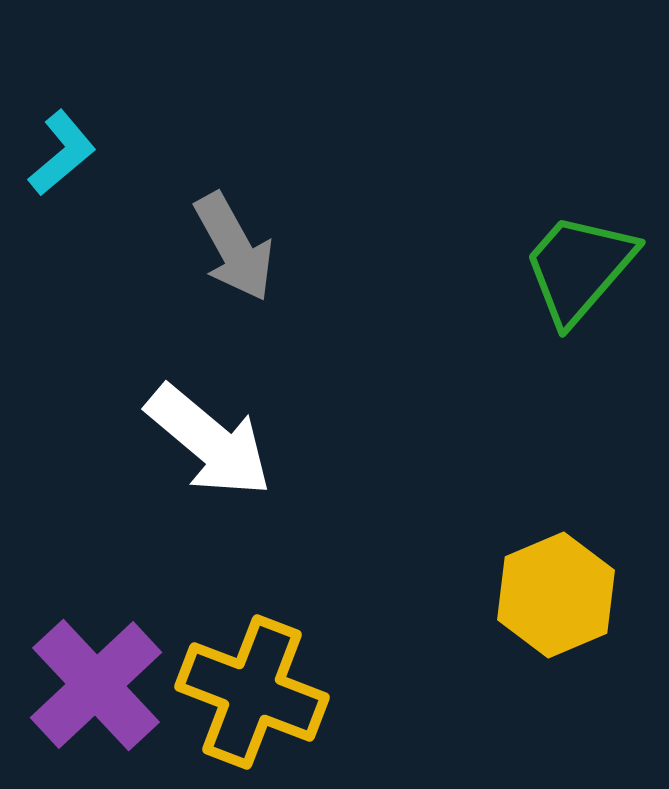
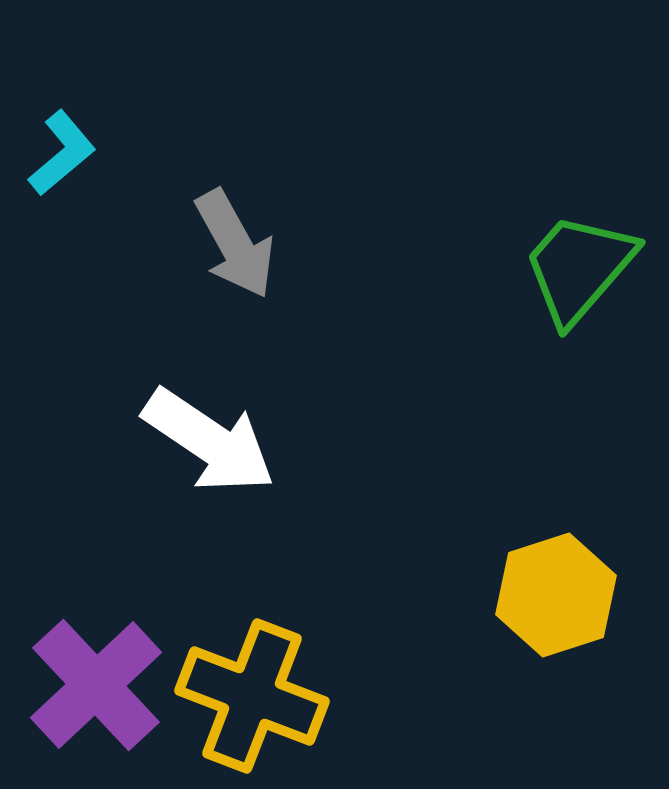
gray arrow: moved 1 px right, 3 px up
white arrow: rotated 6 degrees counterclockwise
yellow hexagon: rotated 5 degrees clockwise
yellow cross: moved 4 px down
